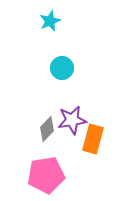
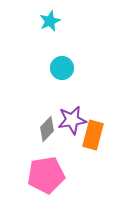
orange rectangle: moved 4 px up
